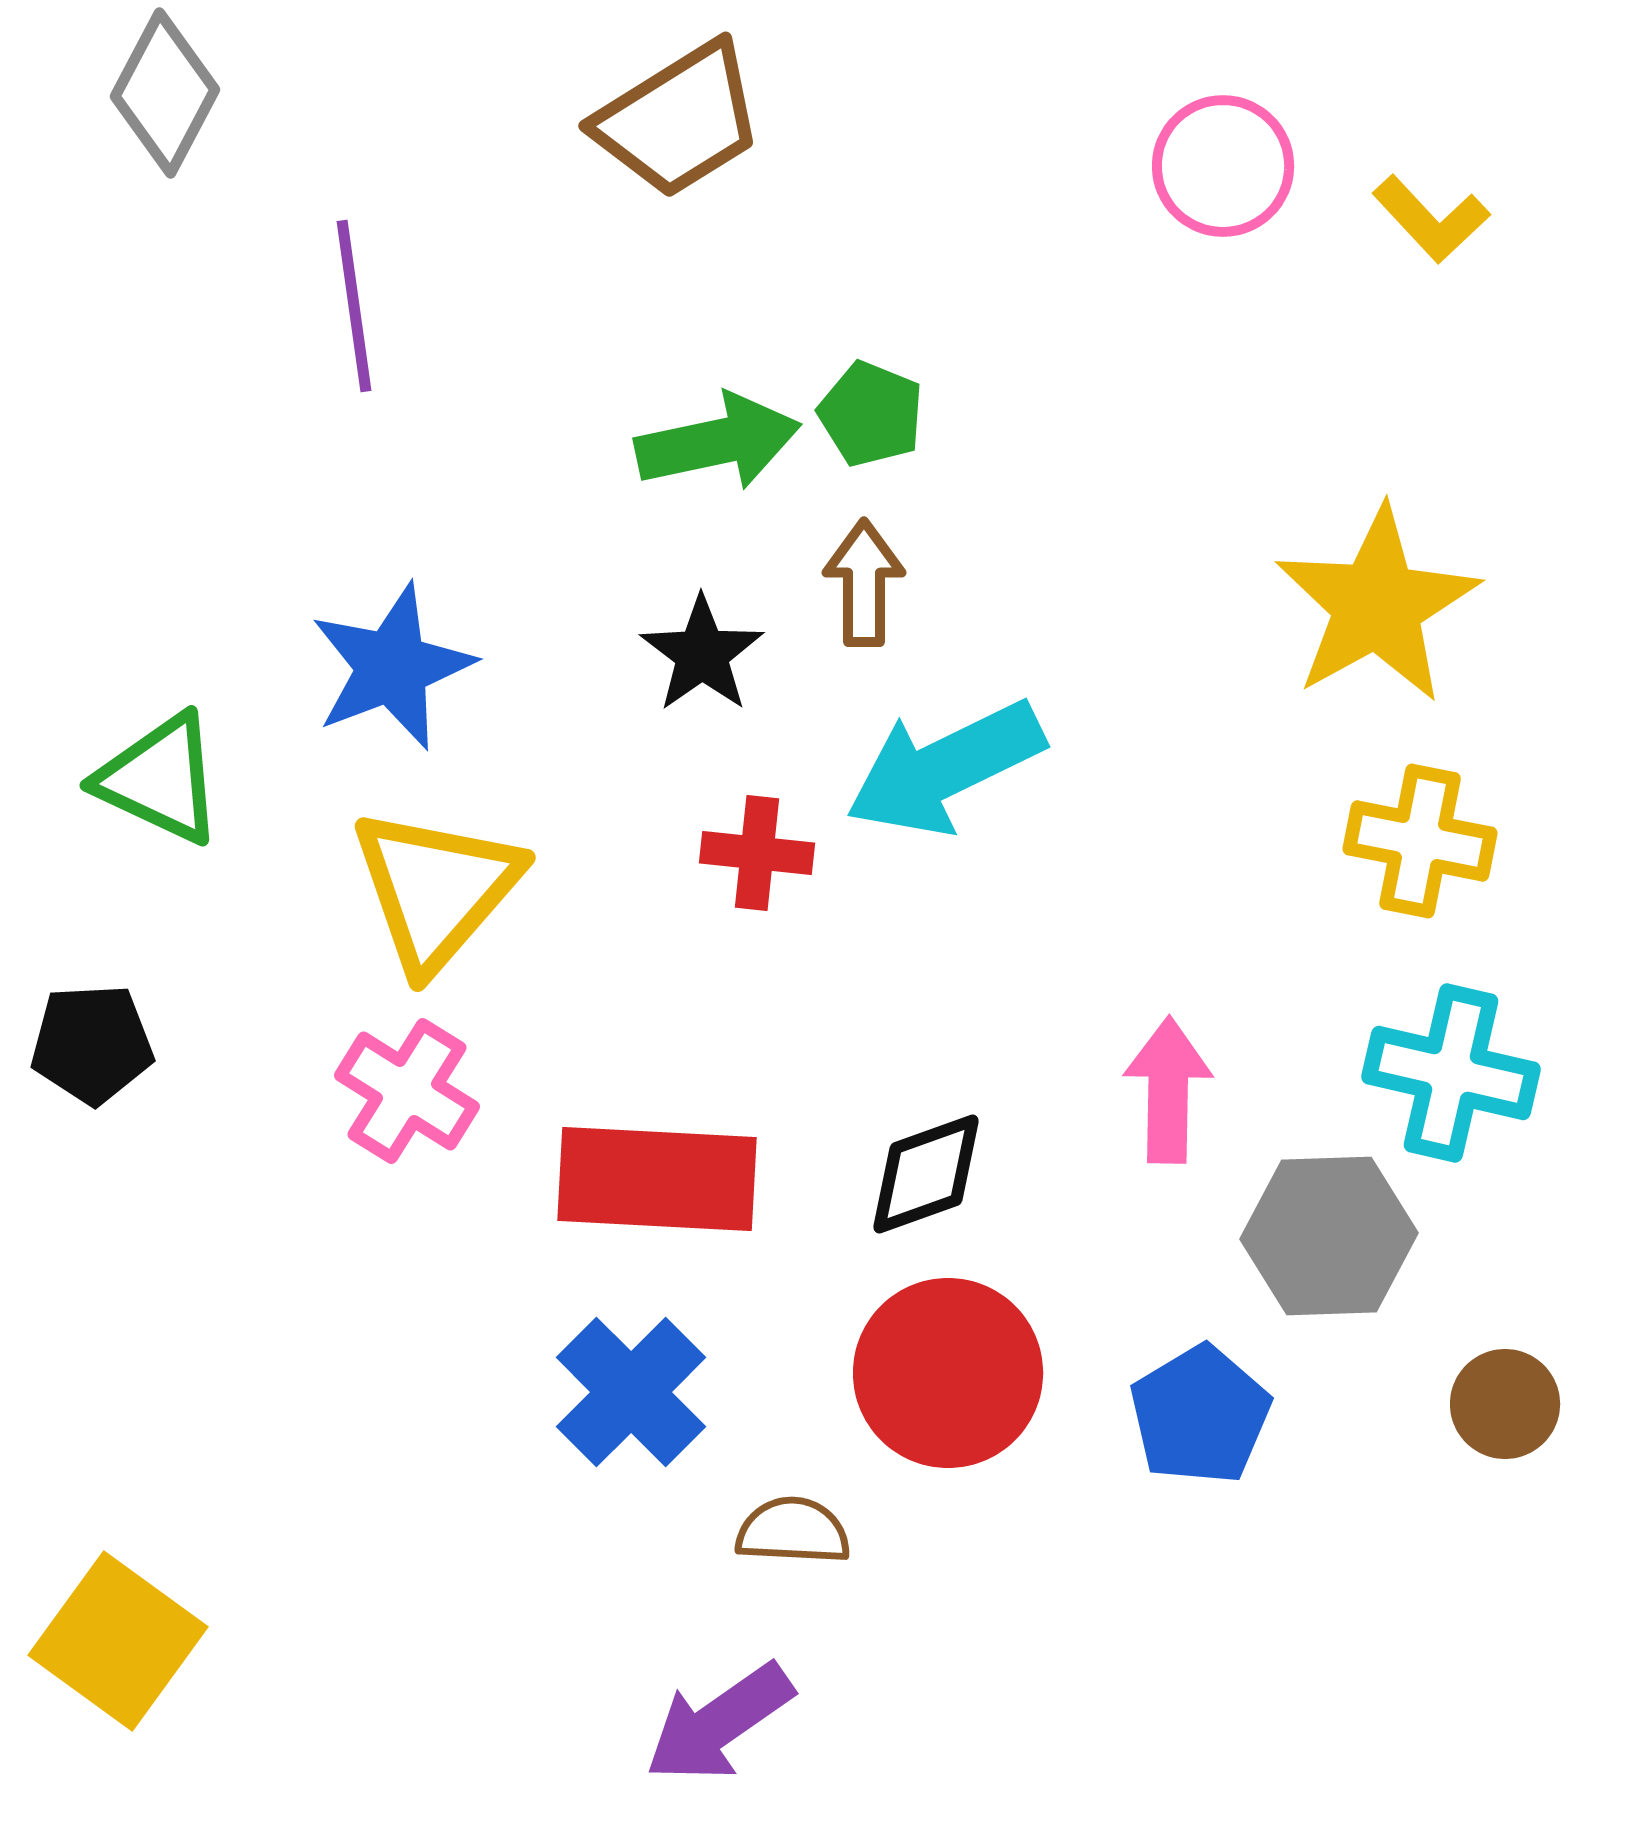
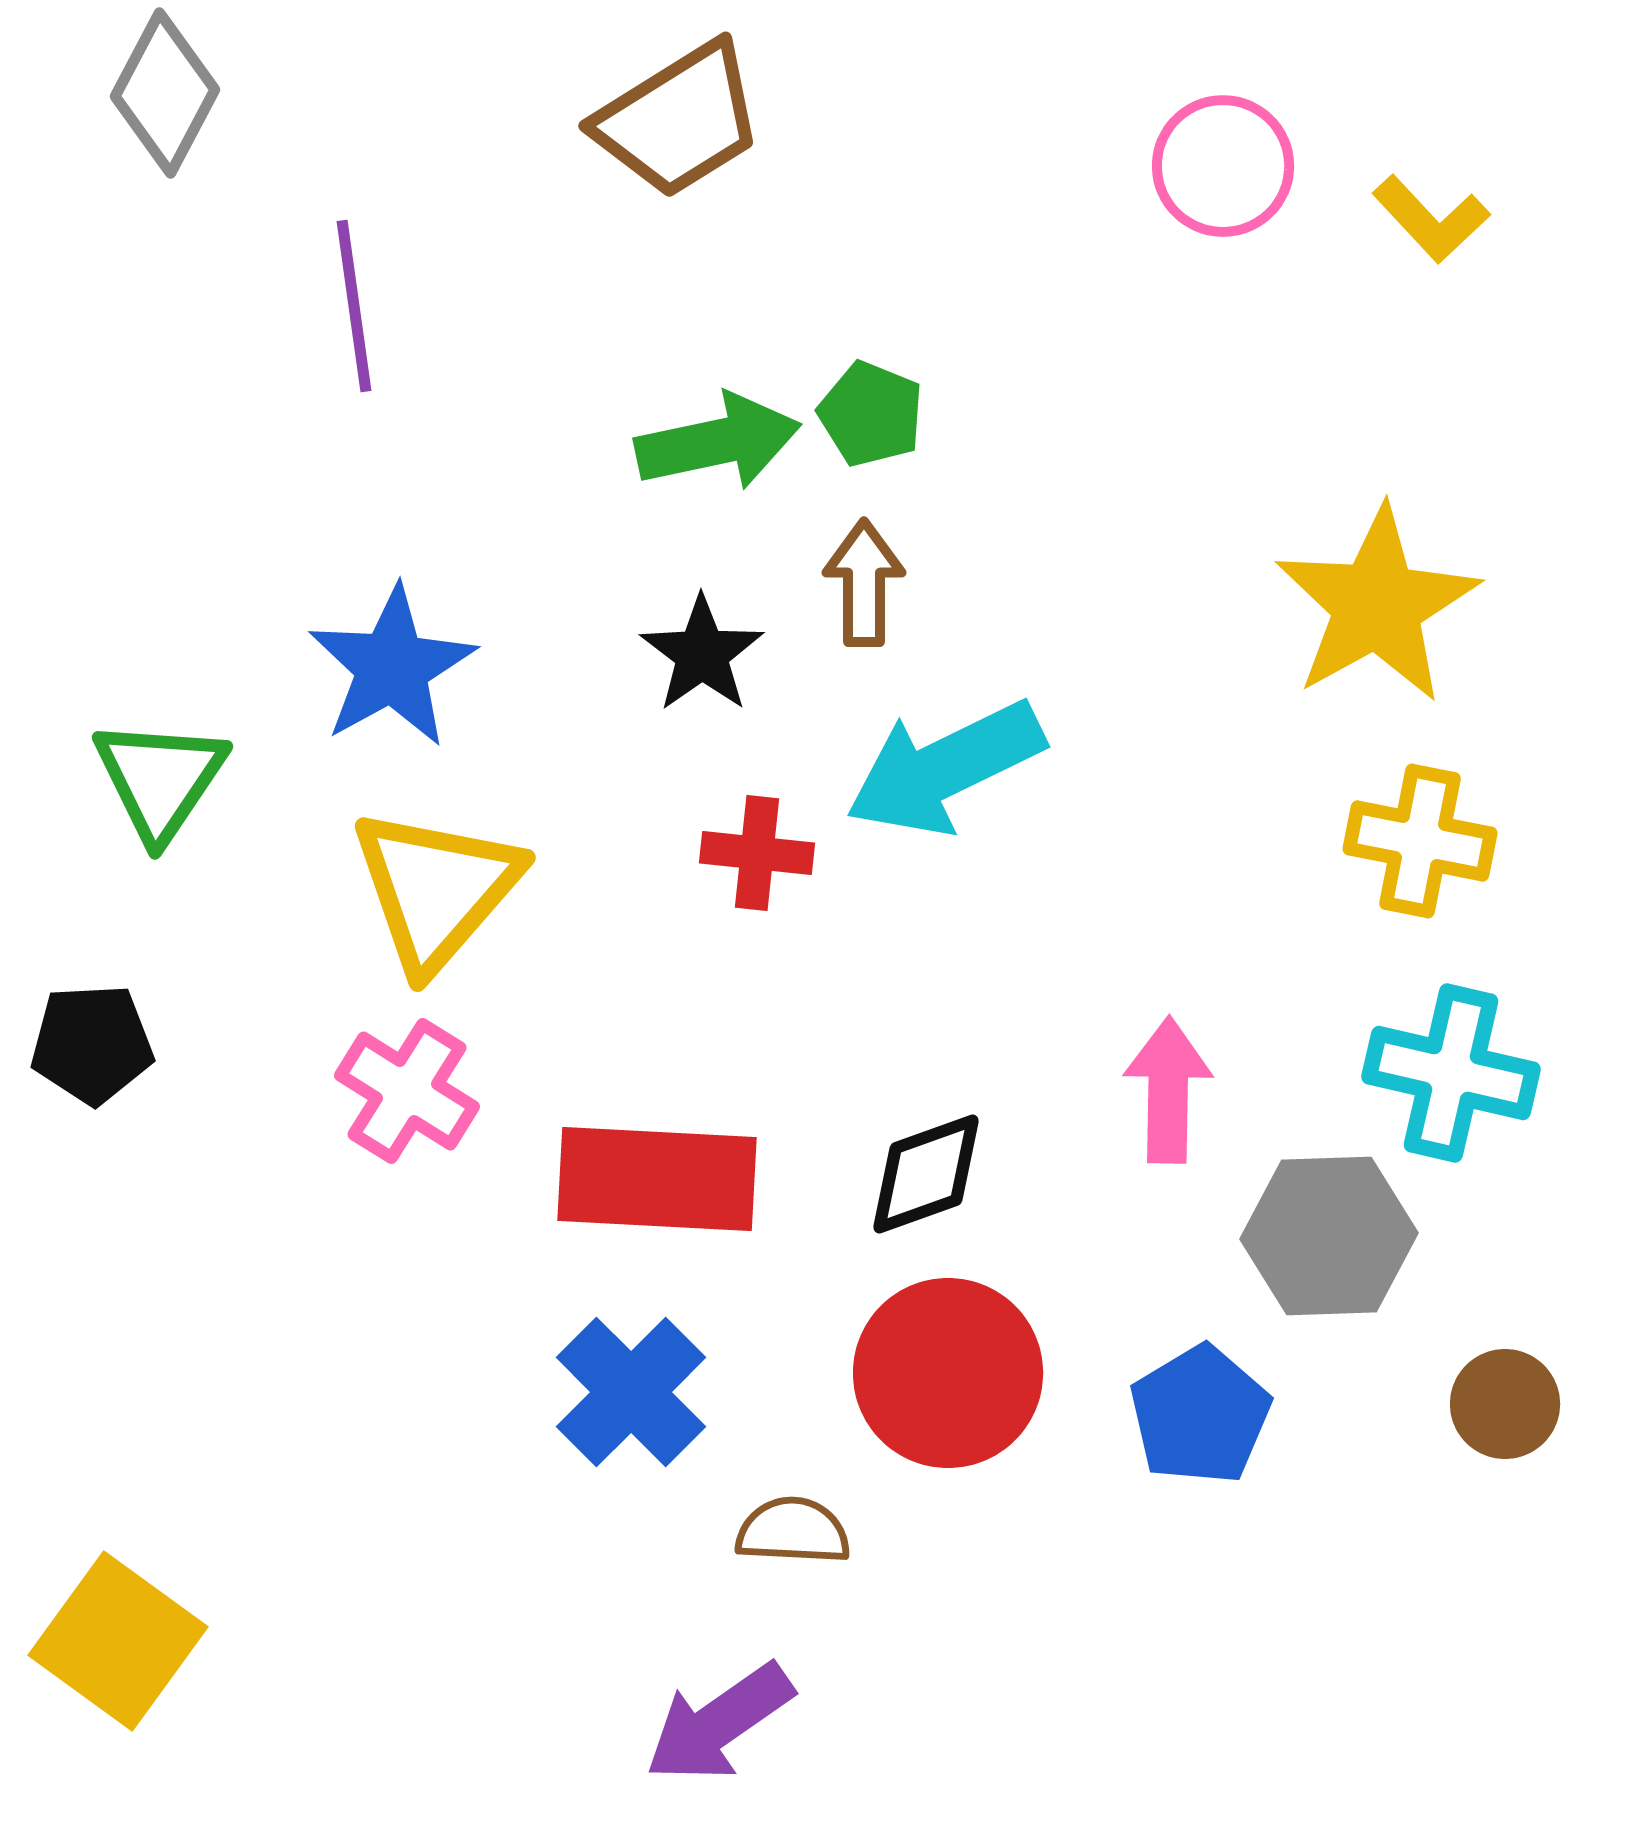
blue star: rotated 8 degrees counterclockwise
green triangle: rotated 39 degrees clockwise
